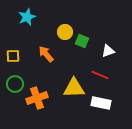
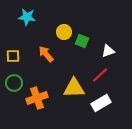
cyan star: rotated 30 degrees clockwise
yellow circle: moved 1 px left
red line: rotated 66 degrees counterclockwise
green circle: moved 1 px left, 1 px up
white rectangle: rotated 42 degrees counterclockwise
